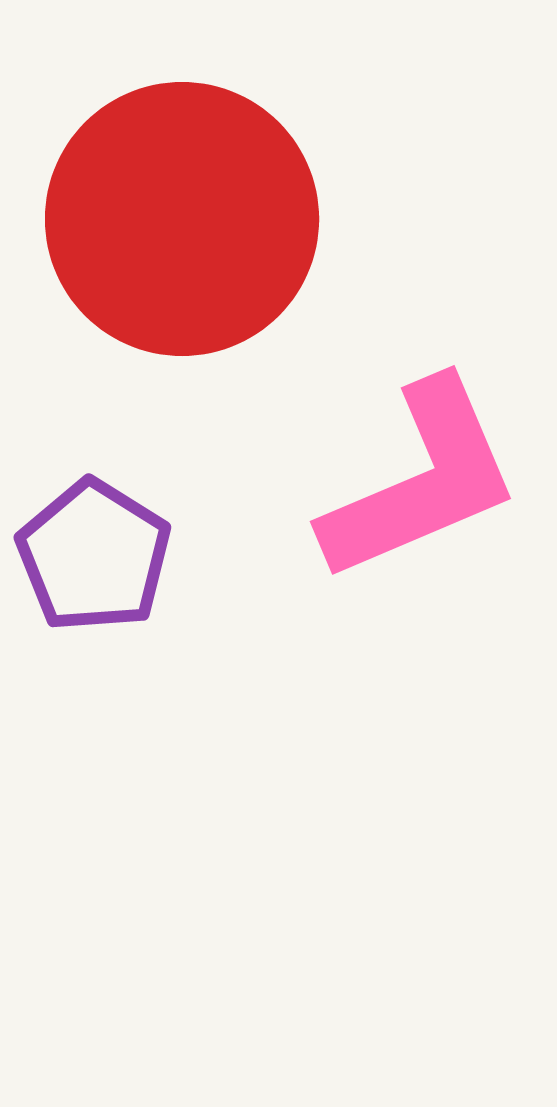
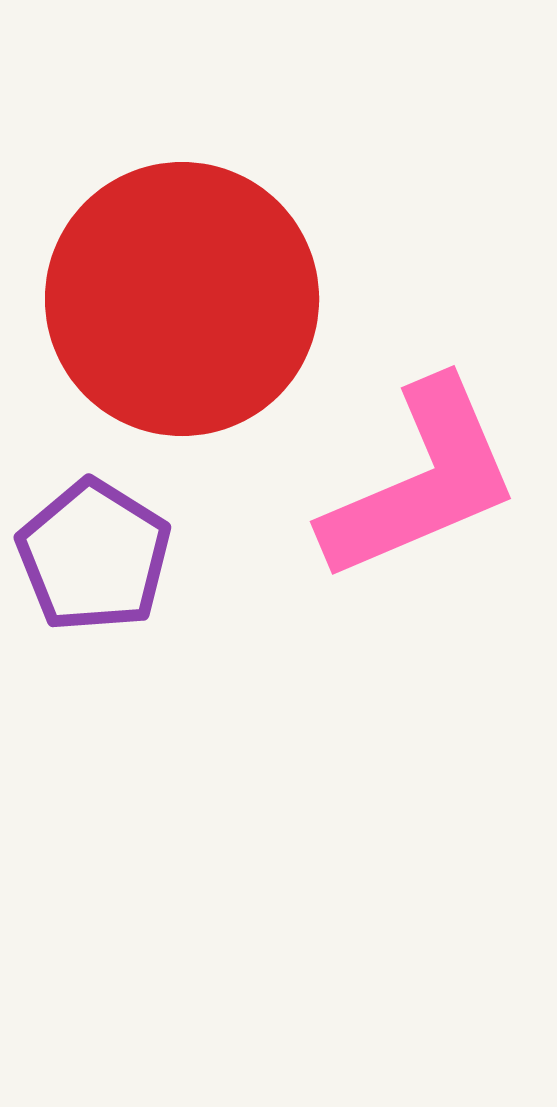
red circle: moved 80 px down
